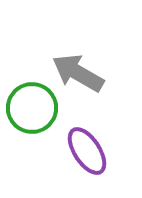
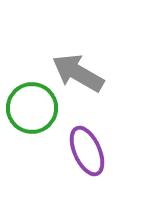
purple ellipse: rotated 9 degrees clockwise
